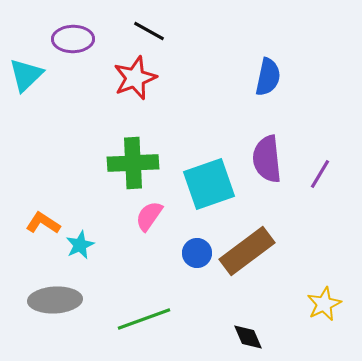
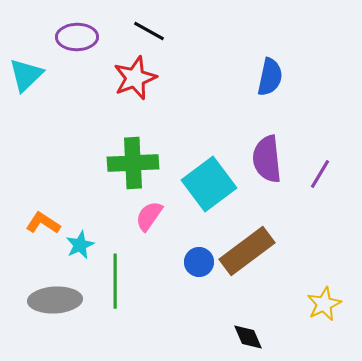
purple ellipse: moved 4 px right, 2 px up
blue semicircle: moved 2 px right
cyan square: rotated 18 degrees counterclockwise
blue circle: moved 2 px right, 9 px down
green line: moved 29 px left, 38 px up; rotated 70 degrees counterclockwise
